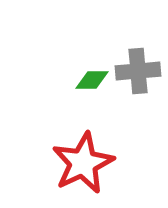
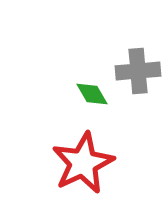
green diamond: moved 14 px down; rotated 60 degrees clockwise
